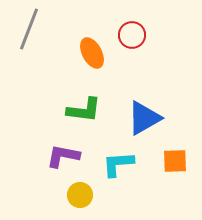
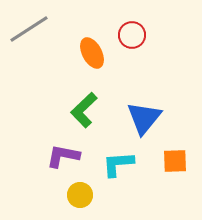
gray line: rotated 36 degrees clockwise
green L-shape: rotated 129 degrees clockwise
blue triangle: rotated 21 degrees counterclockwise
